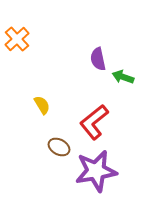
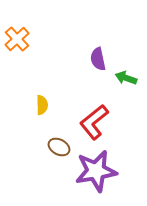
green arrow: moved 3 px right, 1 px down
yellow semicircle: rotated 30 degrees clockwise
